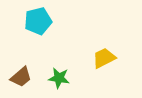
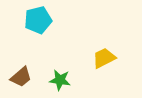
cyan pentagon: moved 1 px up
green star: moved 1 px right, 2 px down
